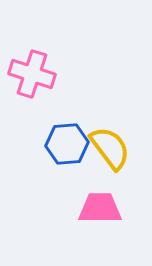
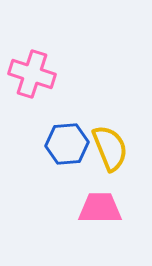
yellow semicircle: rotated 15 degrees clockwise
